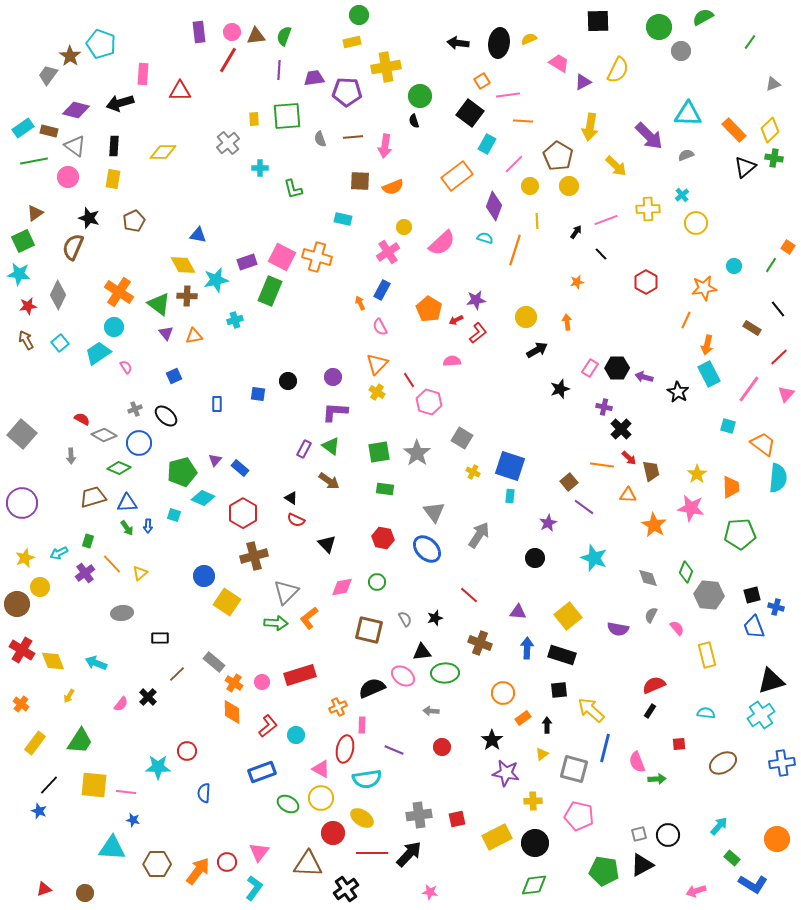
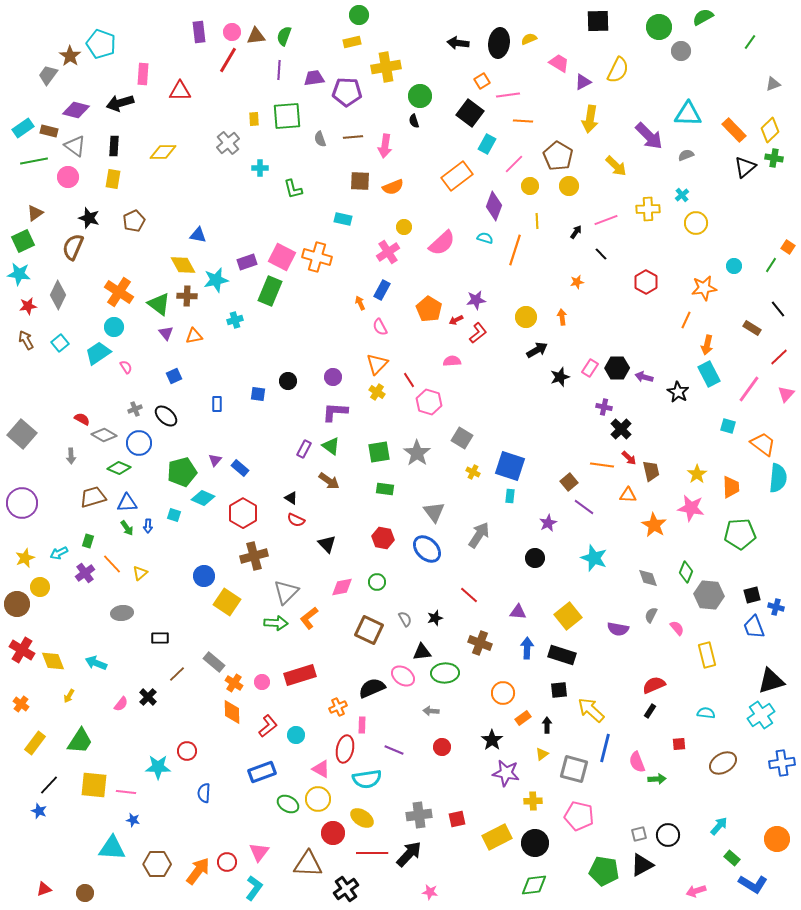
yellow arrow at (590, 127): moved 8 px up
orange arrow at (567, 322): moved 5 px left, 5 px up
black star at (560, 389): moved 12 px up
brown square at (369, 630): rotated 12 degrees clockwise
yellow circle at (321, 798): moved 3 px left, 1 px down
